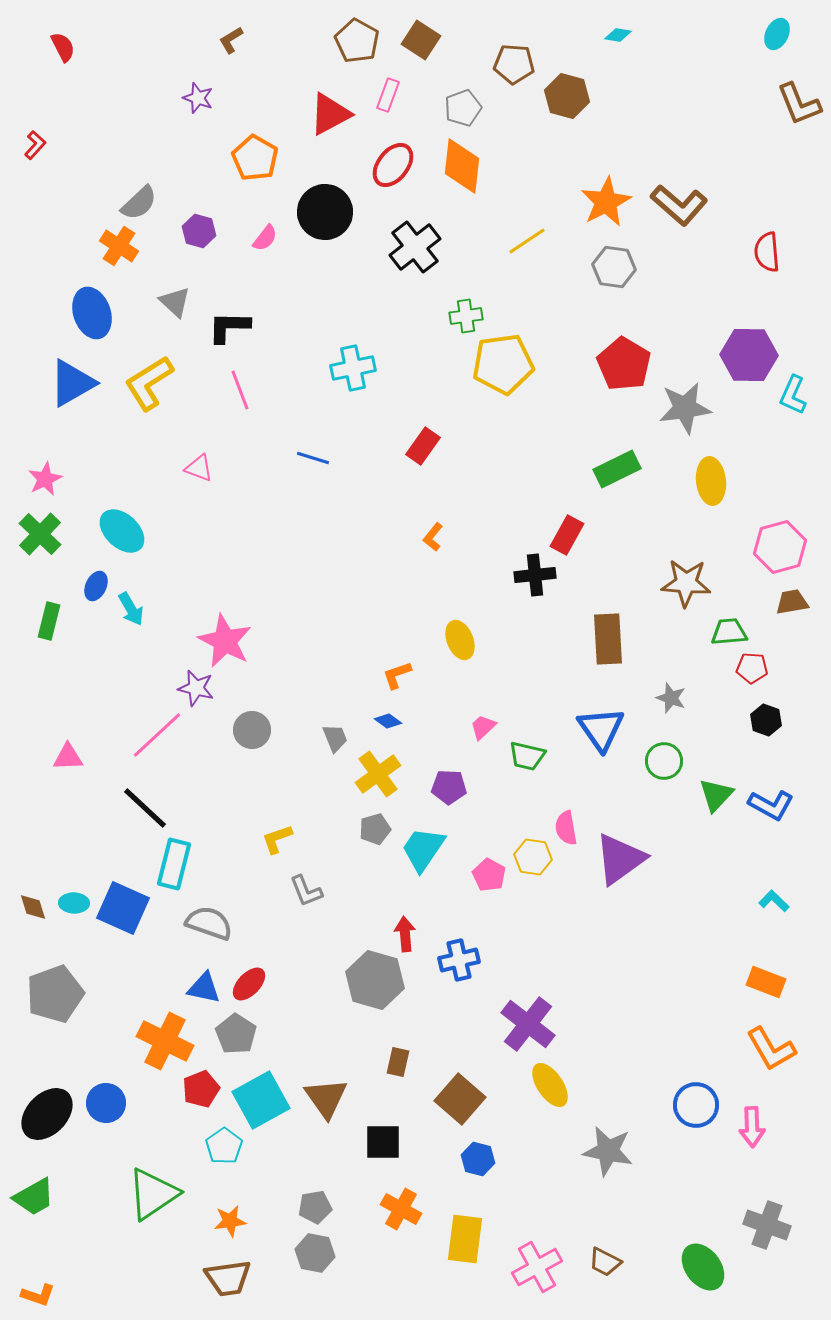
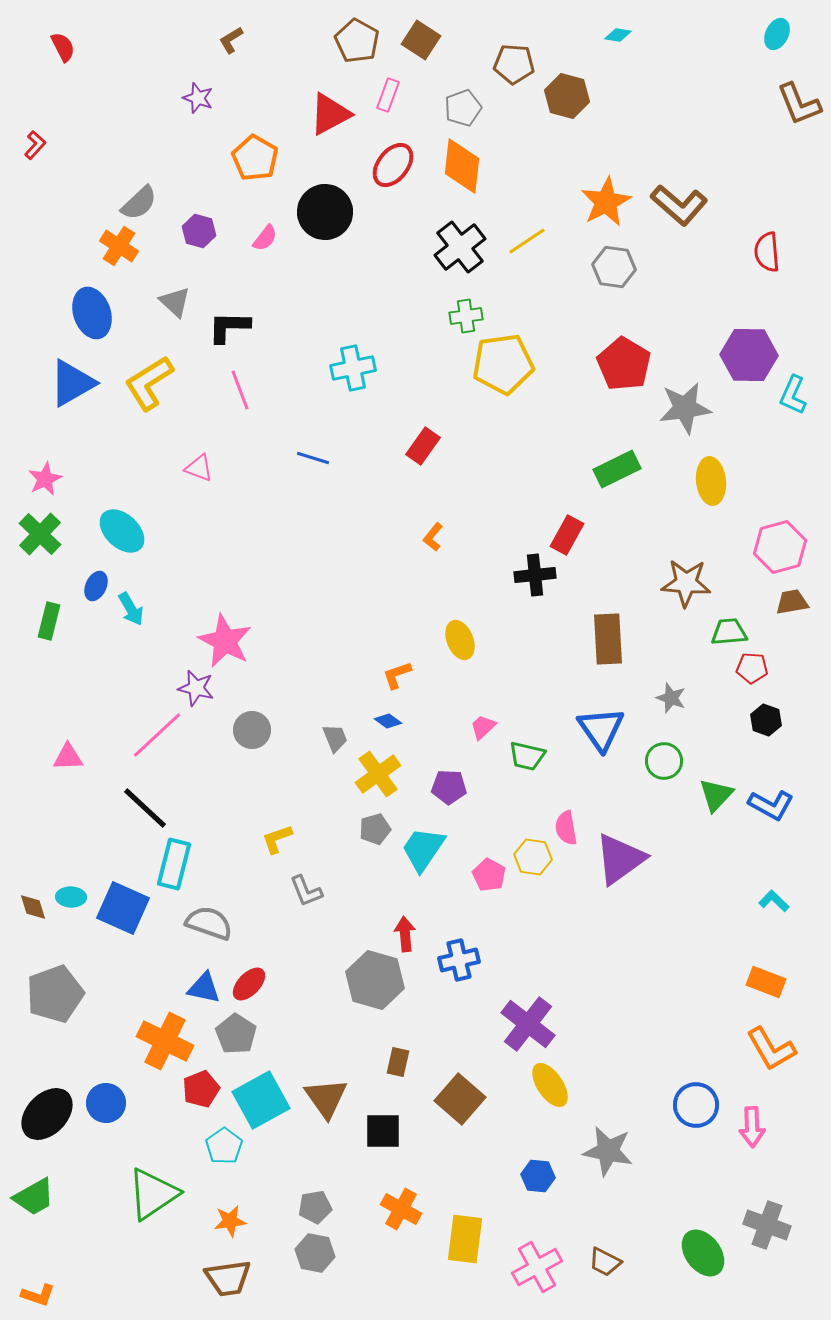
black cross at (415, 247): moved 45 px right
cyan ellipse at (74, 903): moved 3 px left, 6 px up
black square at (383, 1142): moved 11 px up
blue hexagon at (478, 1159): moved 60 px right, 17 px down; rotated 8 degrees counterclockwise
green ellipse at (703, 1267): moved 14 px up
